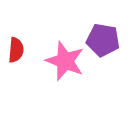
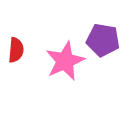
pink star: rotated 27 degrees clockwise
